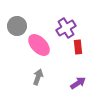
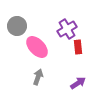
purple cross: moved 1 px right, 1 px down
pink ellipse: moved 2 px left, 2 px down
